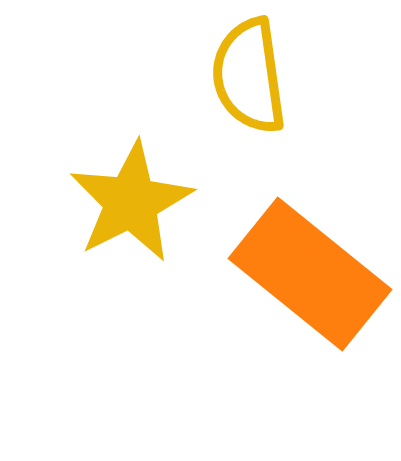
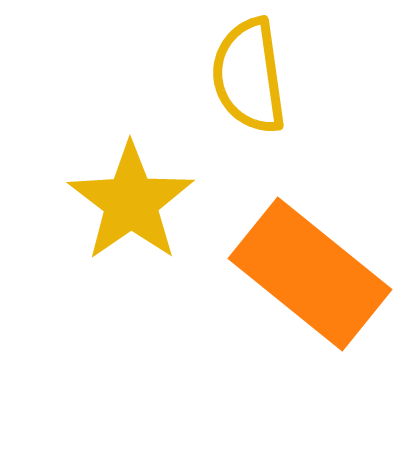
yellow star: rotated 8 degrees counterclockwise
